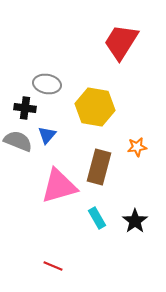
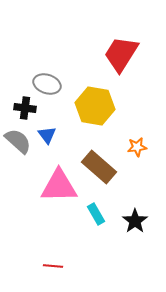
red trapezoid: moved 12 px down
gray ellipse: rotated 8 degrees clockwise
yellow hexagon: moved 1 px up
blue triangle: rotated 18 degrees counterclockwise
gray semicircle: rotated 20 degrees clockwise
brown rectangle: rotated 64 degrees counterclockwise
pink triangle: rotated 15 degrees clockwise
cyan rectangle: moved 1 px left, 4 px up
red line: rotated 18 degrees counterclockwise
